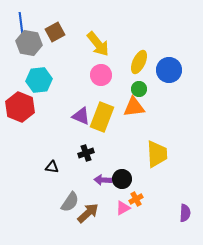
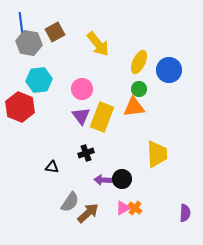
pink circle: moved 19 px left, 14 px down
purple triangle: rotated 30 degrees clockwise
orange cross: moved 1 px left, 9 px down; rotated 24 degrees counterclockwise
